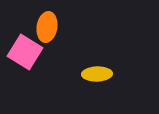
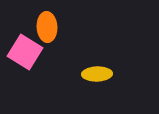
orange ellipse: rotated 12 degrees counterclockwise
